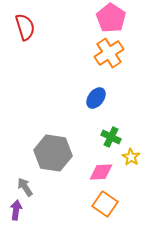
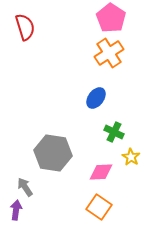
green cross: moved 3 px right, 5 px up
orange square: moved 6 px left, 3 px down
